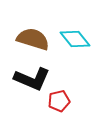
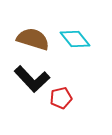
black L-shape: rotated 24 degrees clockwise
red pentagon: moved 2 px right, 3 px up
